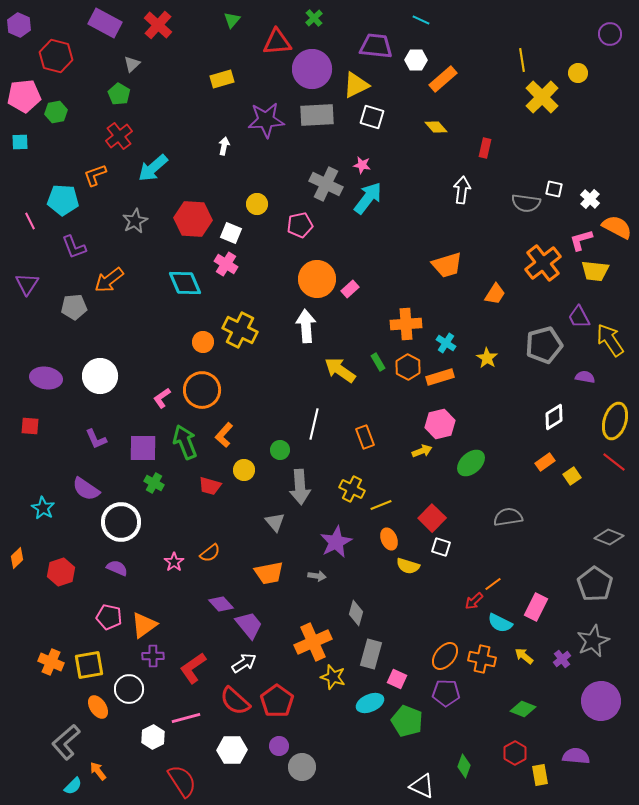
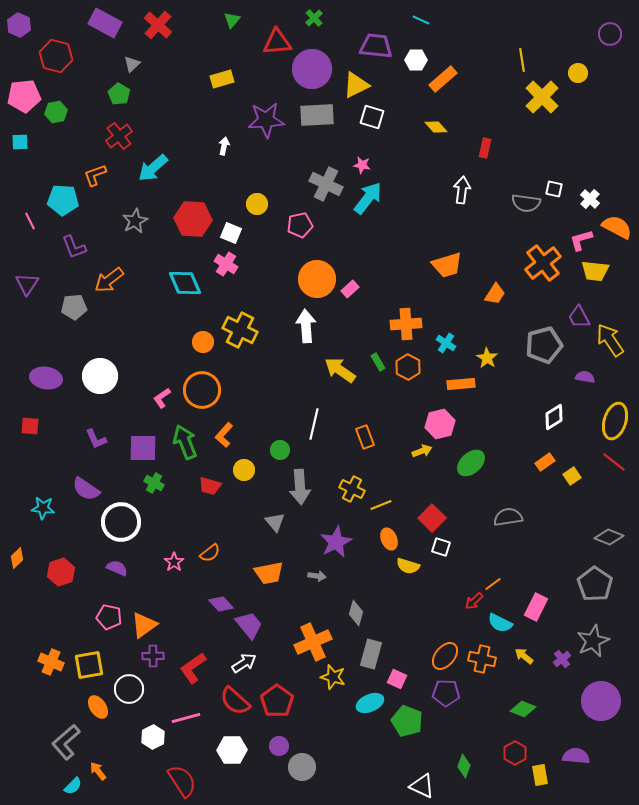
orange rectangle at (440, 377): moved 21 px right, 7 px down; rotated 12 degrees clockwise
cyan star at (43, 508): rotated 25 degrees counterclockwise
